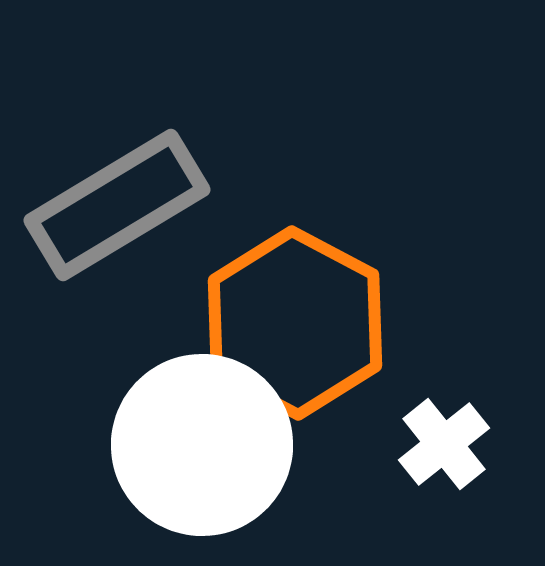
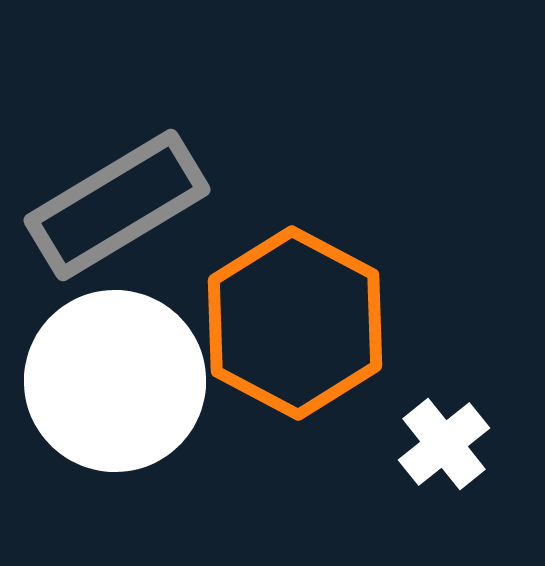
white circle: moved 87 px left, 64 px up
